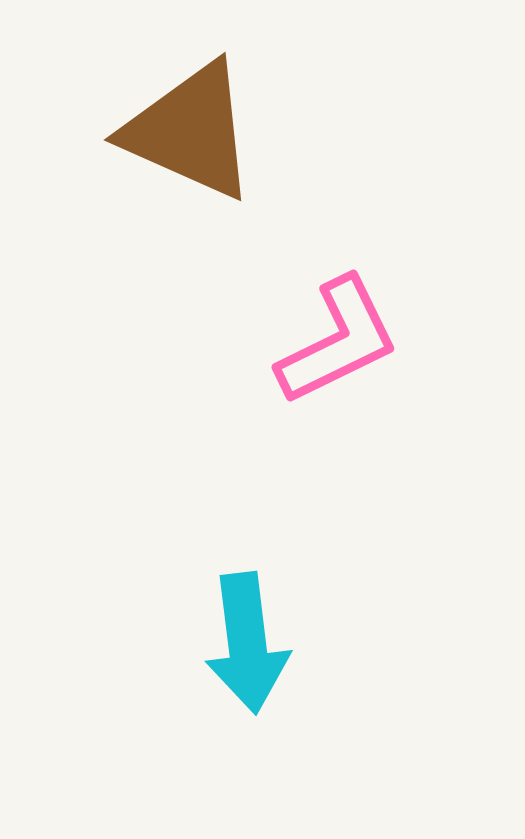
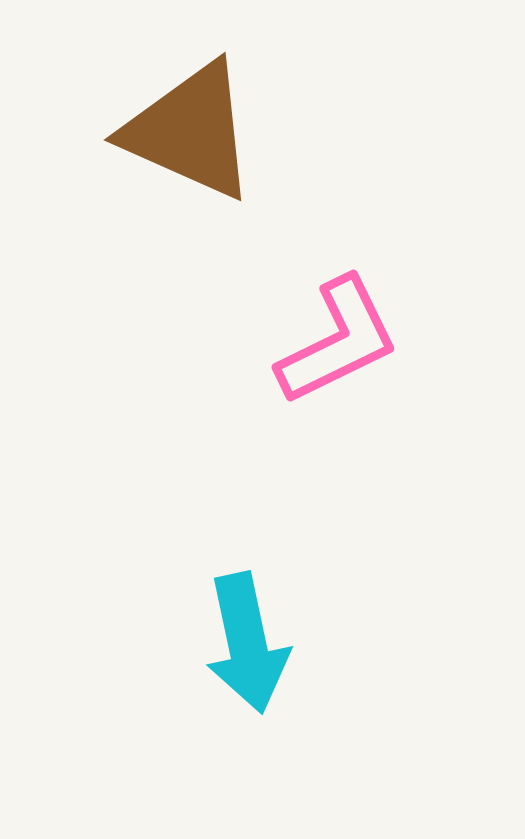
cyan arrow: rotated 5 degrees counterclockwise
